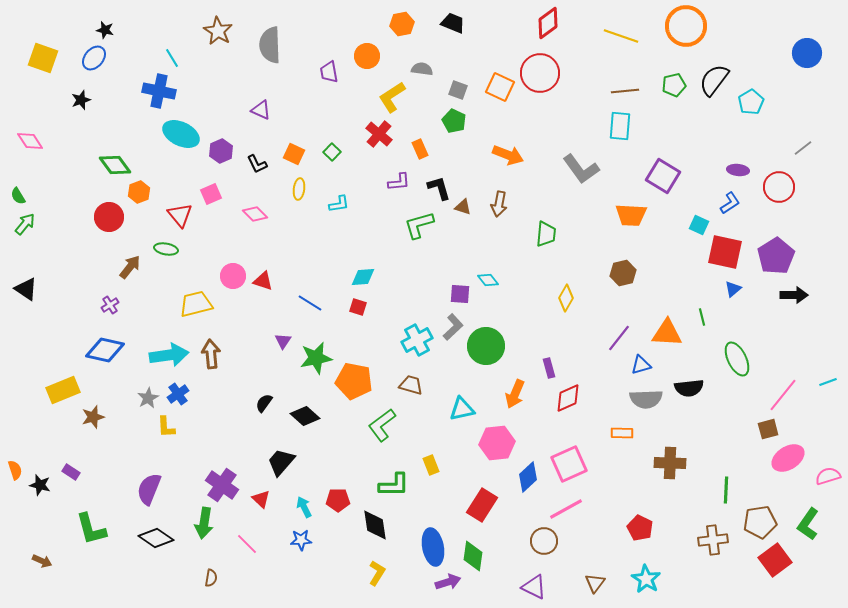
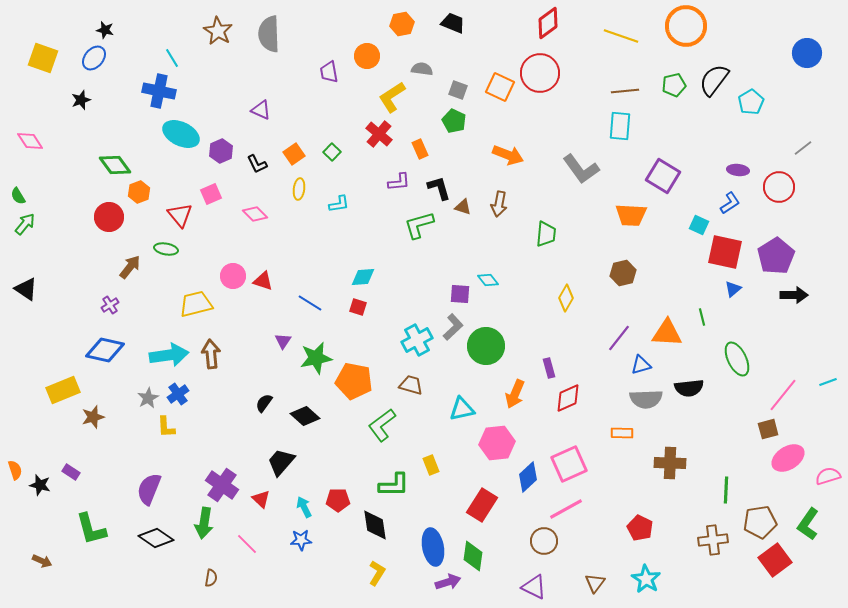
gray semicircle at (270, 45): moved 1 px left, 11 px up
orange square at (294, 154): rotated 30 degrees clockwise
